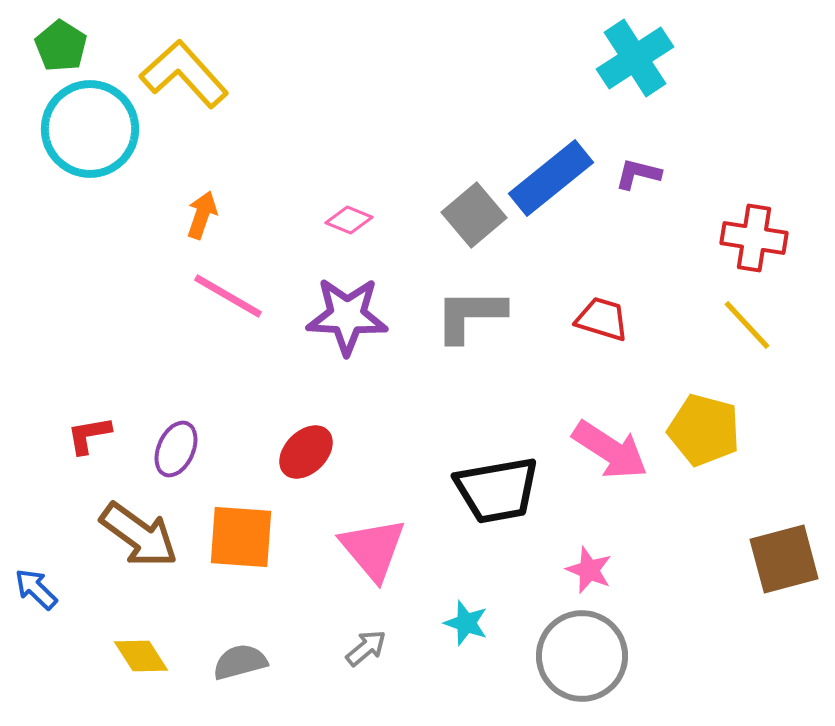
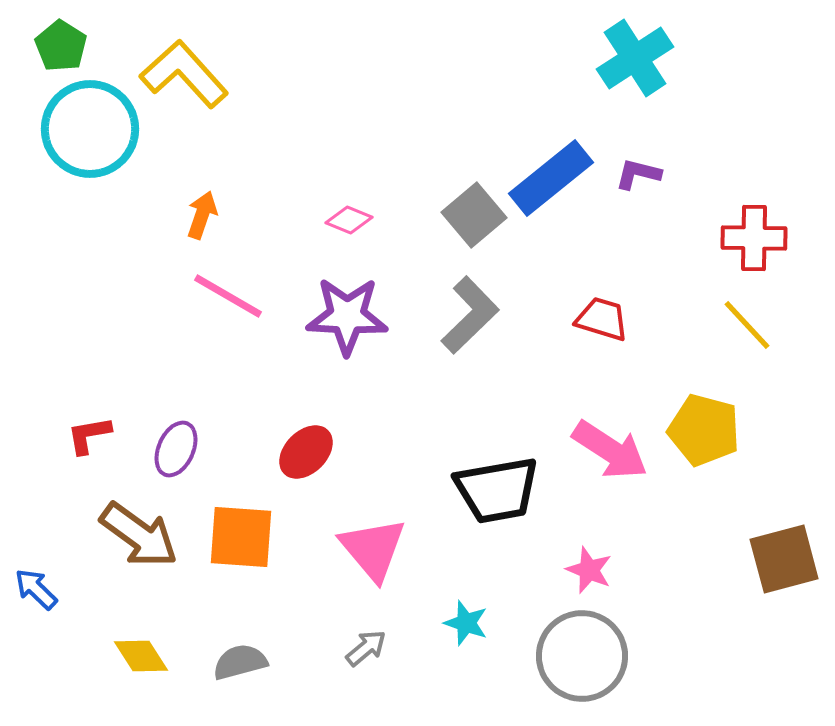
red cross: rotated 8 degrees counterclockwise
gray L-shape: rotated 136 degrees clockwise
